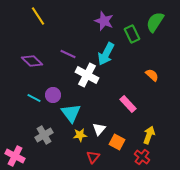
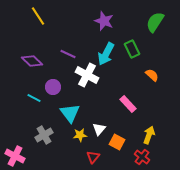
green rectangle: moved 15 px down
purple circle: moved 8 px up
cyan triangle: moved 1 px left
